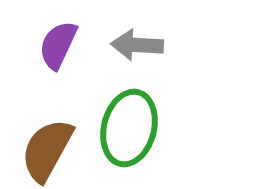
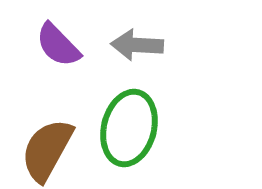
purple semicircle: rotated 69 degrees counterclockwise
